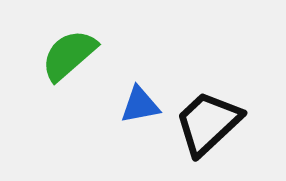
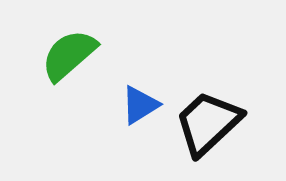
blue triangle: rotated 21 degrees counterclockwise
